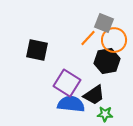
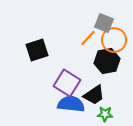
black square: rotated 30 degrees counterclockwise
